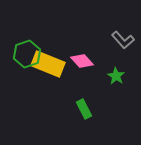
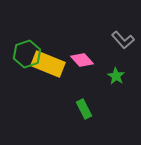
pink diamond: moved 1 px up
